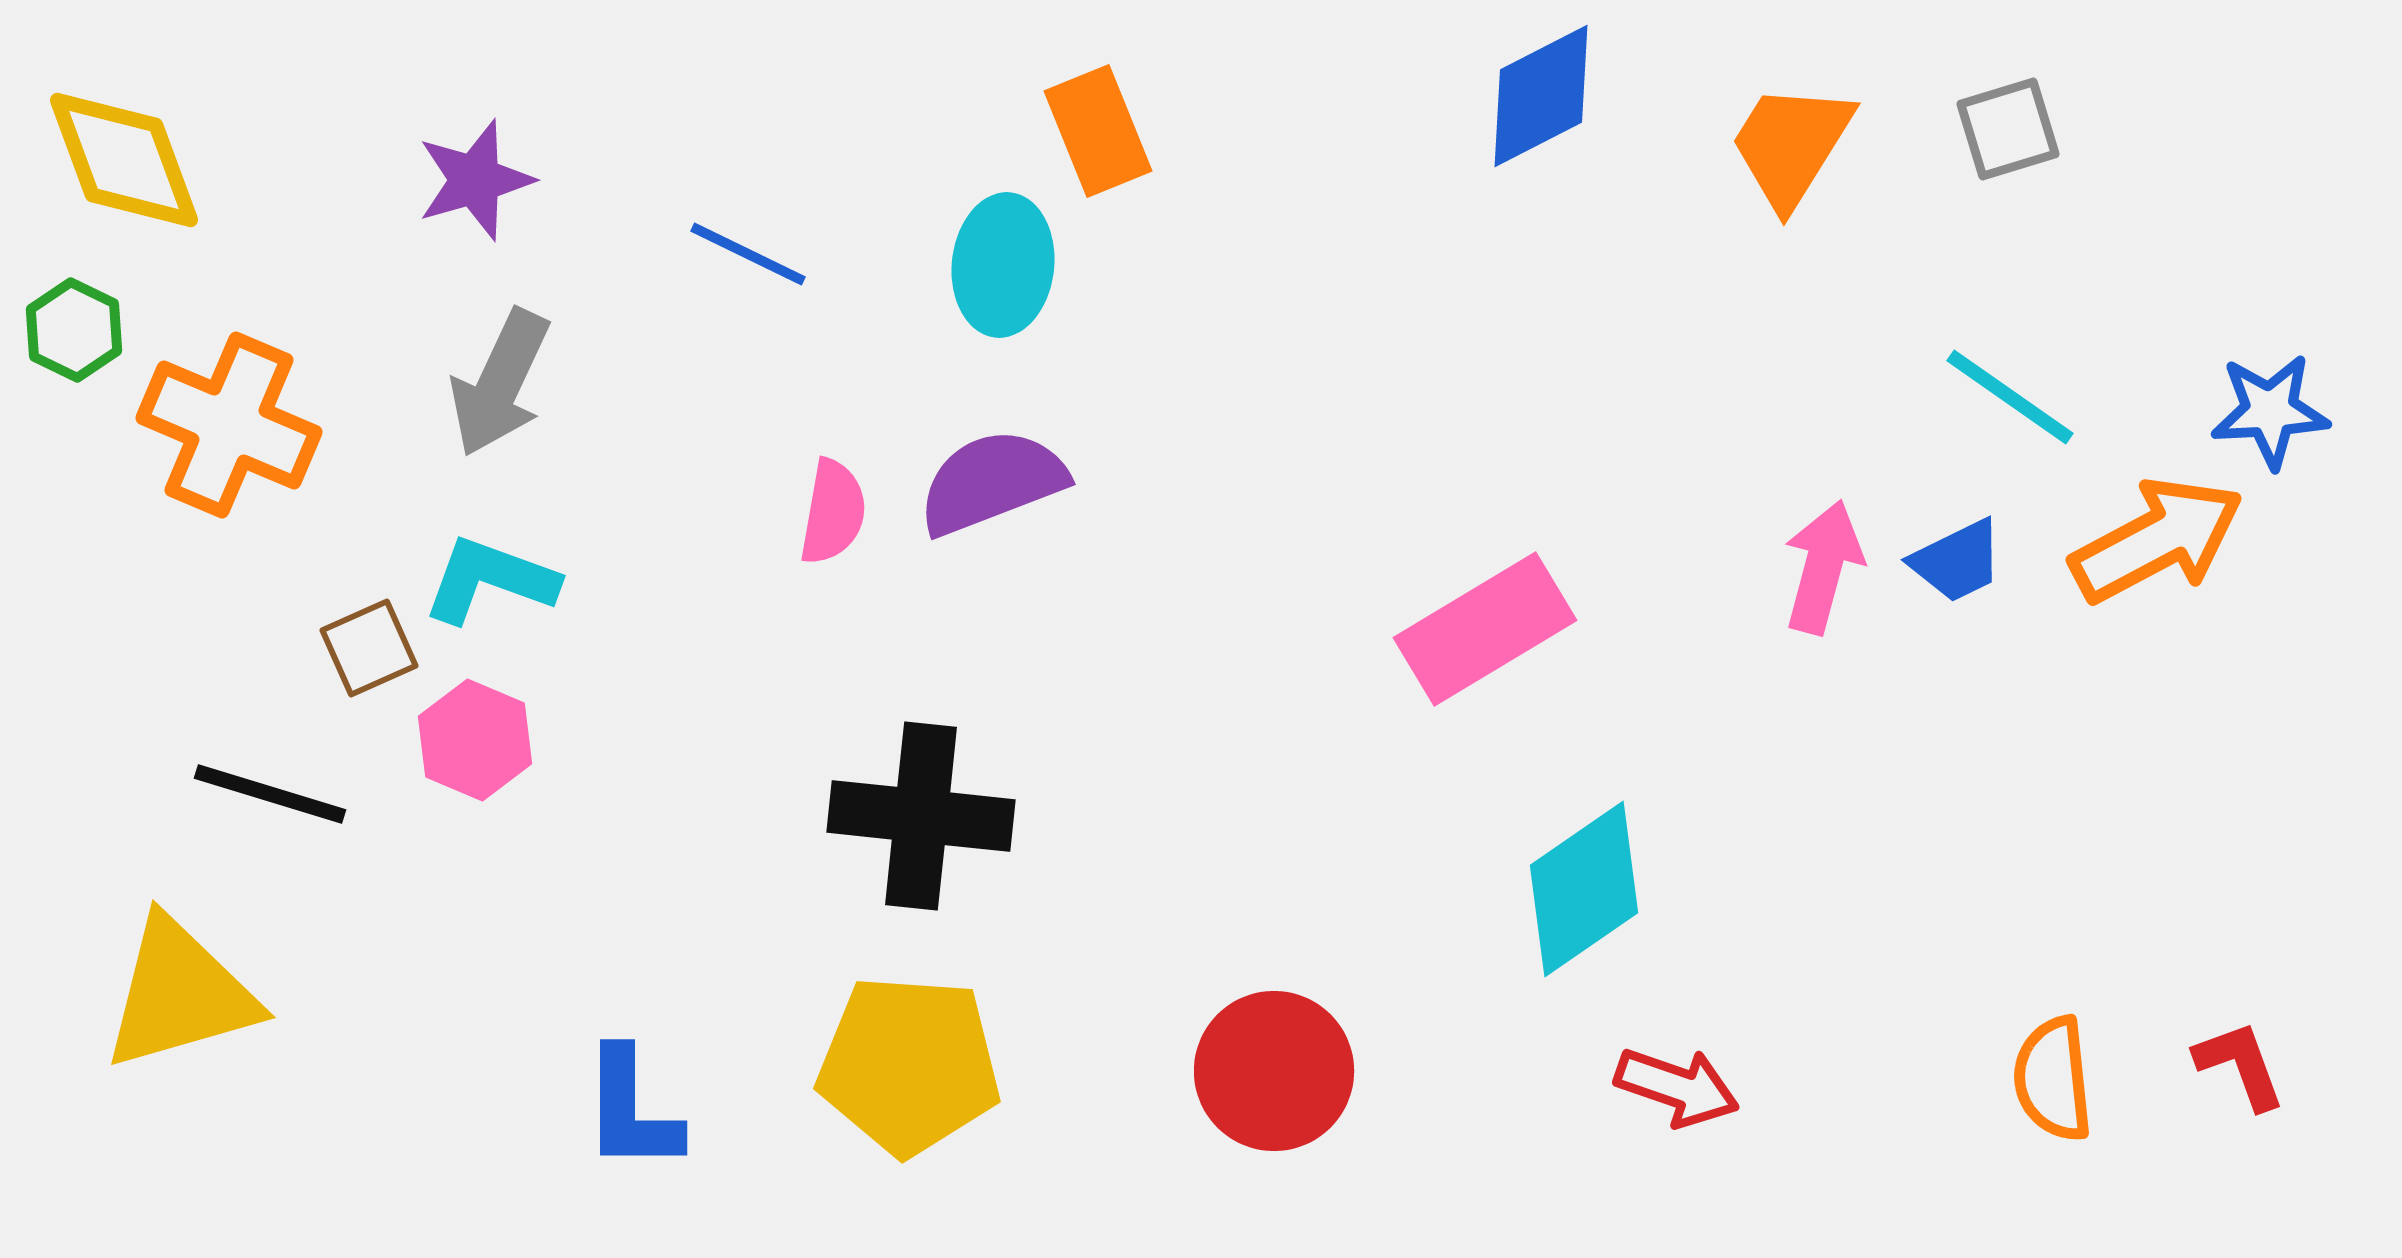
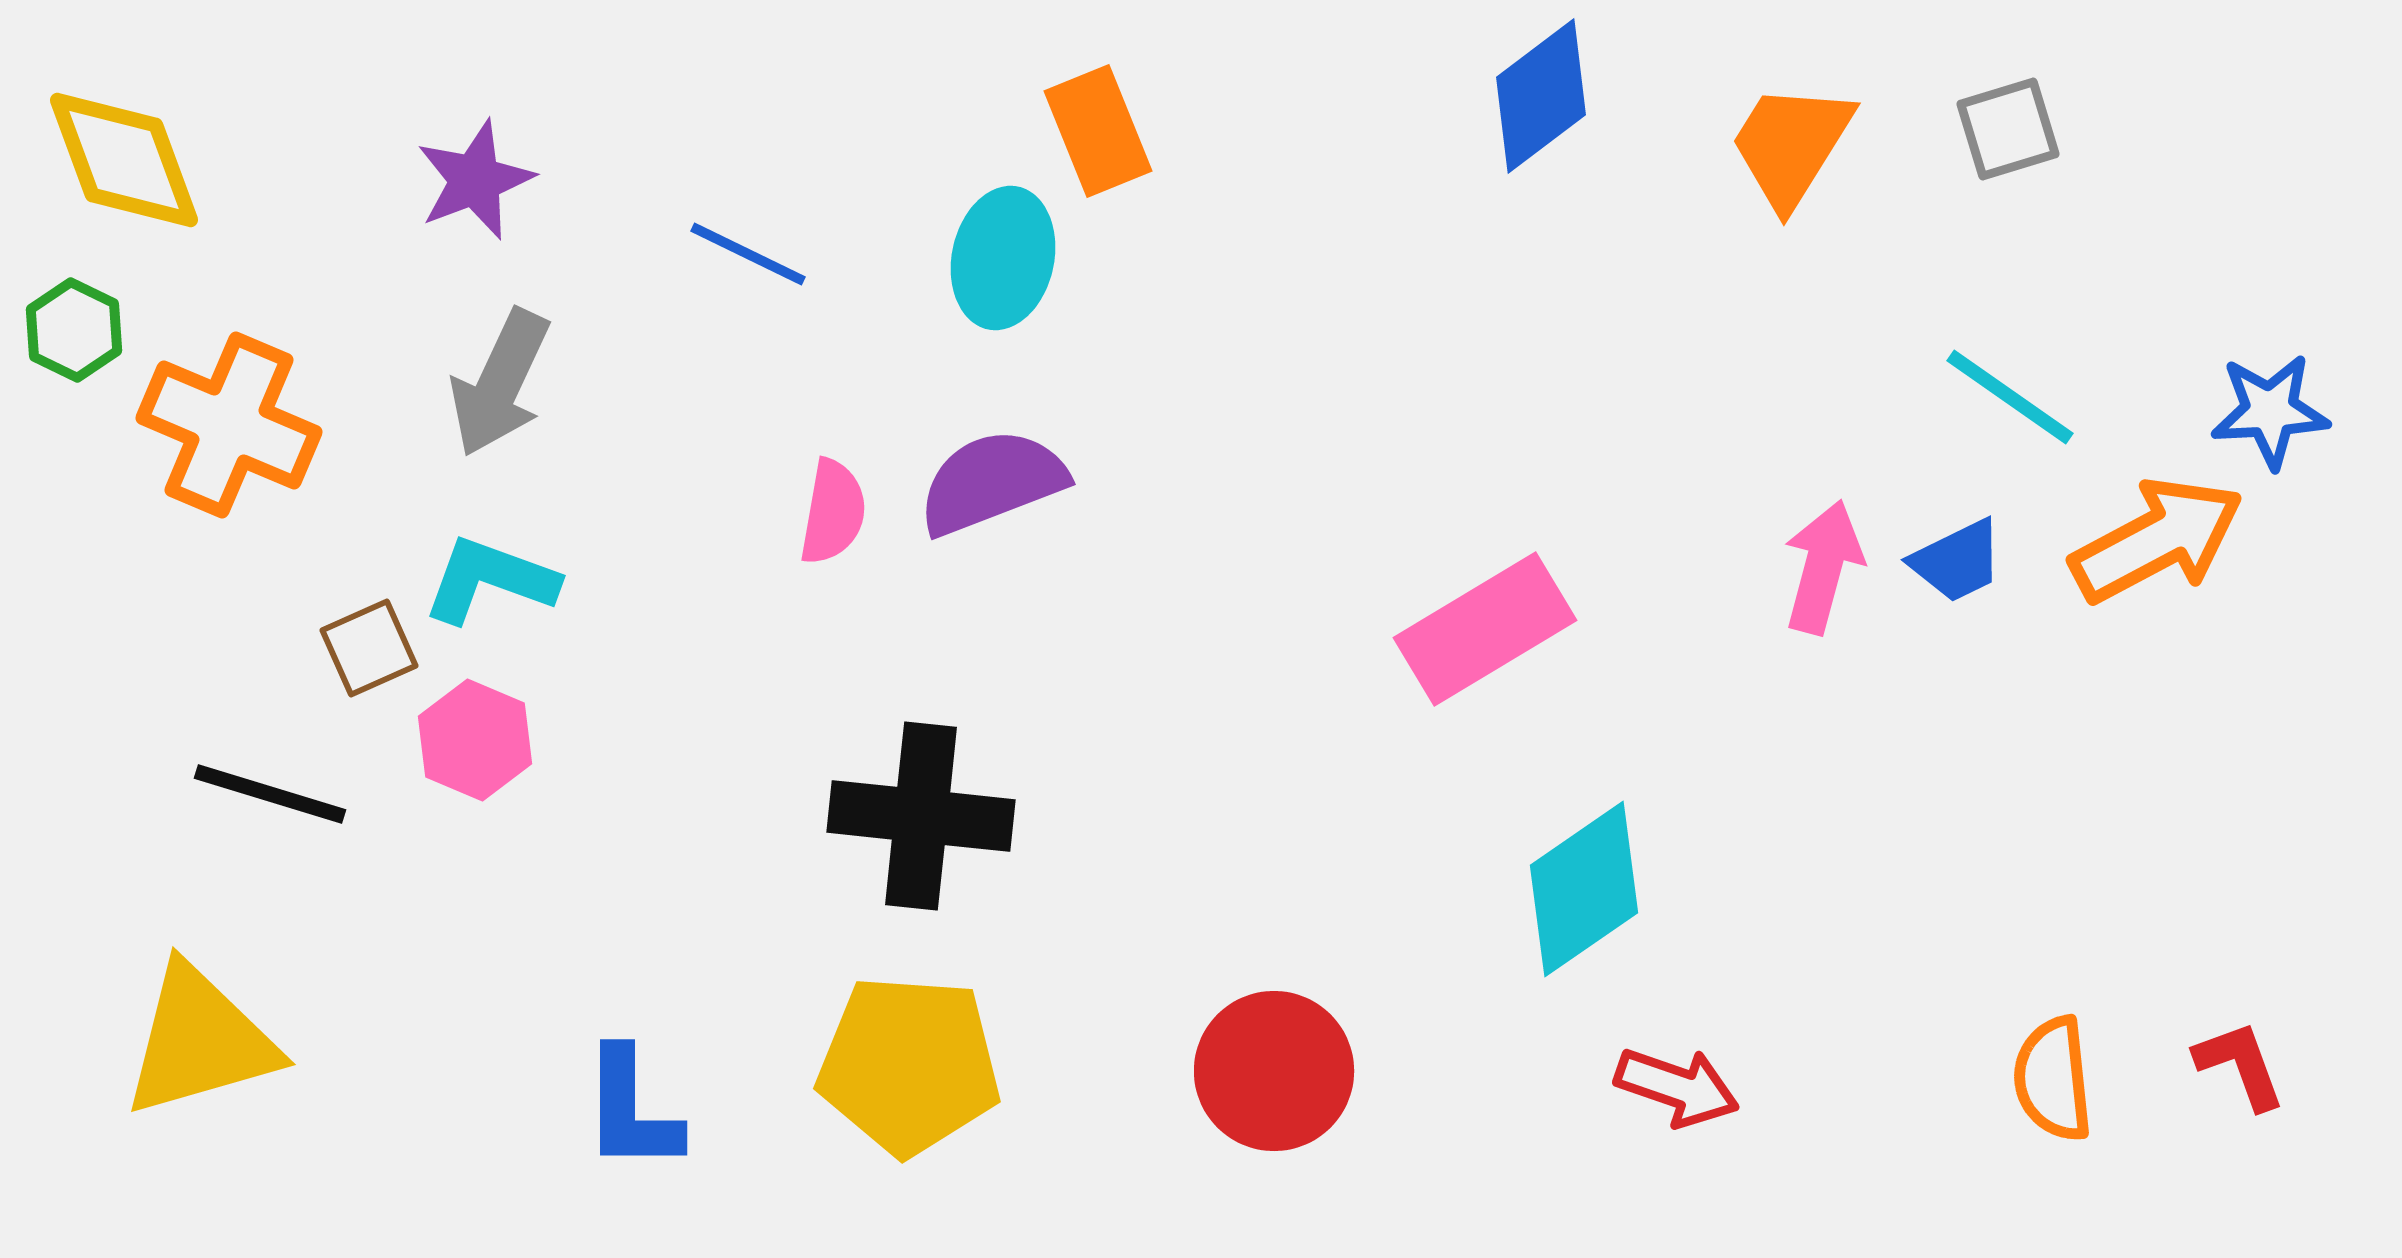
blue diamond: rotated 10 degrees counterclockwise
purple star: rotated 5 degrees counterclockwise
cyan ellipse: moved 7 px up; rotated 6 degrees clockwise
yellow triangle: moved 20 px right, 47 px down
